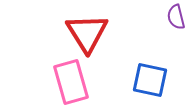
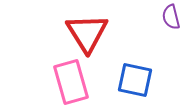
purple semicircle: moved 5 px left
blue square: moved 15 px left
